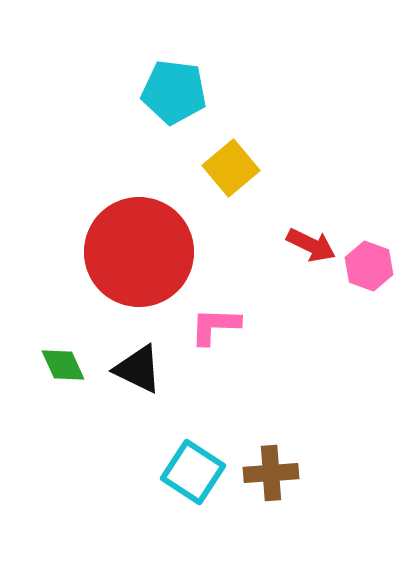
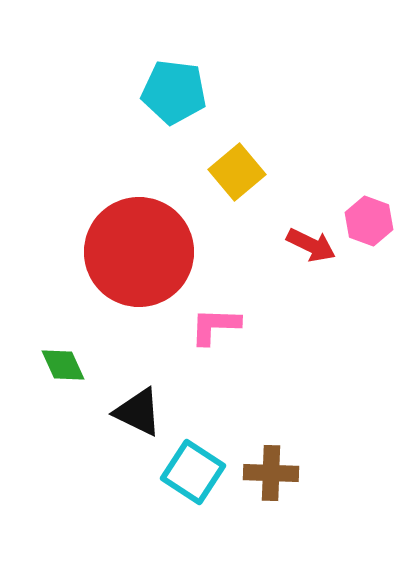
yellow square: moved 6 px right, 4 px down
pink hexagon: moved 45 px up
black triangle: moved 43 px down
brown cross: rotated 6 degrees clockwise
